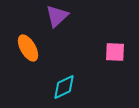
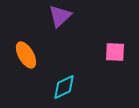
purple triangle: moved 3 px right
orange ellipse: moved 2 px left, 7 px down
